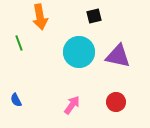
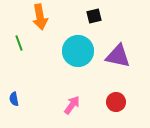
cyan circle: moved 1 px left, 1 px up
blue semicircle: moved 2 px left, 1 px up; rotated 16 degrees clockwise
